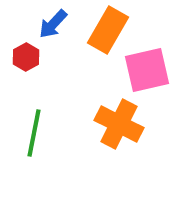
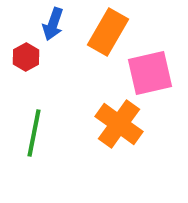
blue arrow: rotated 24 degrees counterclockwise
orange rectangle: moved 2 px down
pink square: moved 3 px right, 3 px down
orange cross: rotated 9 degrees clockwise
